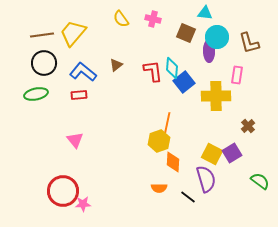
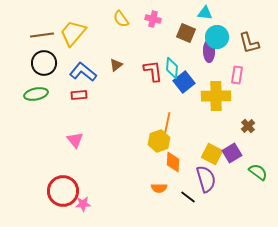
green semicircle: moved 2 px left, 9 px up
